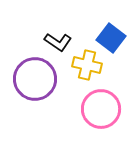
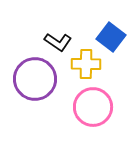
blue square: moved 1 px up
yellow cross: moved 1 px left, 1 px up; rotated 12 degrees counterclockwise
pink circle: moved 8 px left, 2 px up
